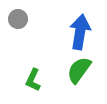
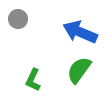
blue arrow: rotated 76 degrees counterclockwise
